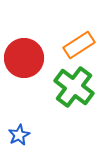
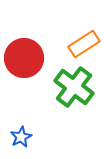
orange rectangle: moved 5 px right, 1 px up
blue star: moved 2 px right, 2 px down
